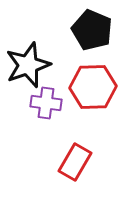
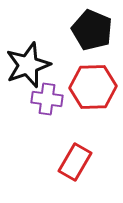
purple cross: moved 1 px right, 4 px up
